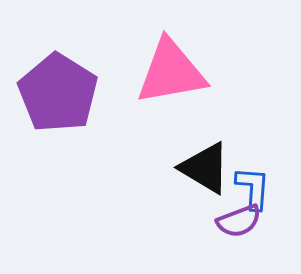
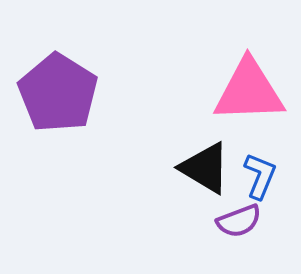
pink triangle: moved 78 px right, 19 px down; rotated 8 degrees clockwise
blue L-shape: moved 7 px right, 12 px up; rotated 18 degrees clockwise
